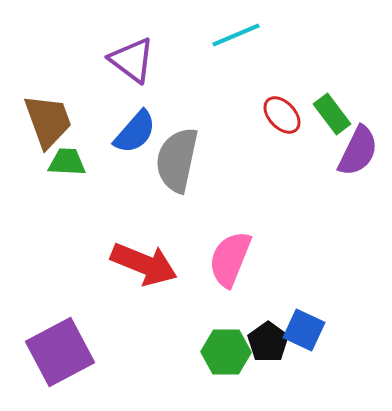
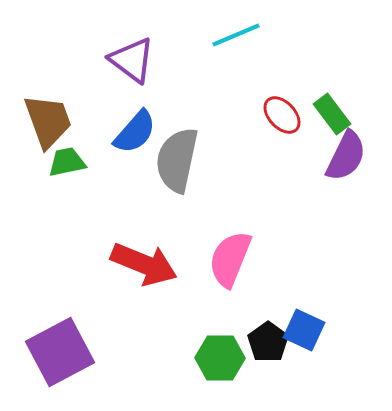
purple semicircle: moved 12 px left, 5 px down
green trapezoid: rotated 15 degrees counterclockwise
green hexagon: moved 6 px left, 6 px down
